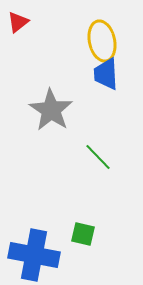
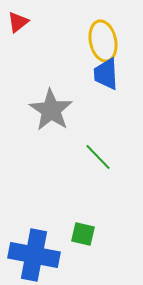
yellow ellipse: moved 1 px right
